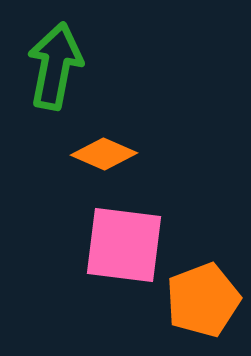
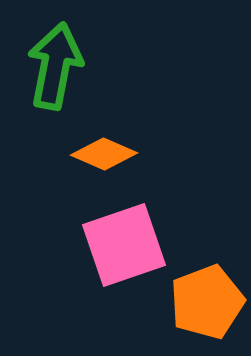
pink square: rotated 26 degrees counterclockwise
orange pentagon: moved 4 px right, 2 px down
